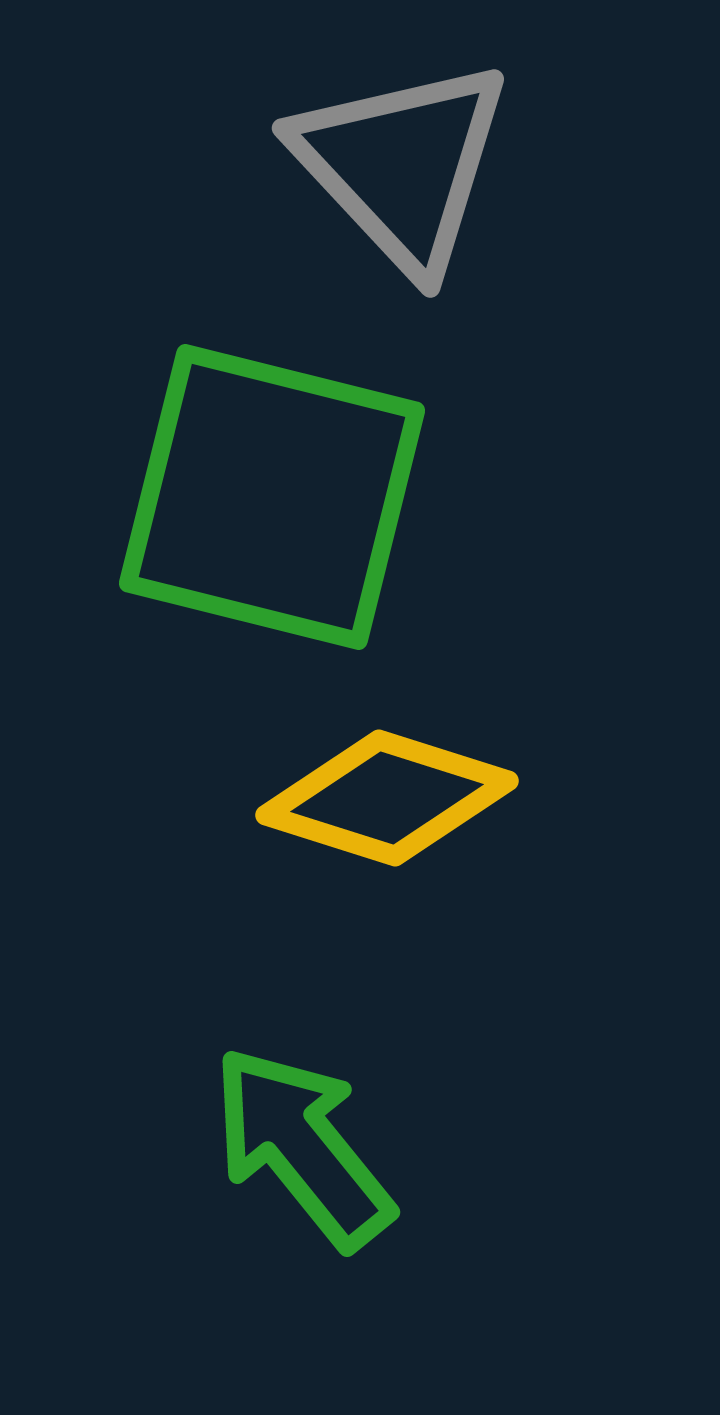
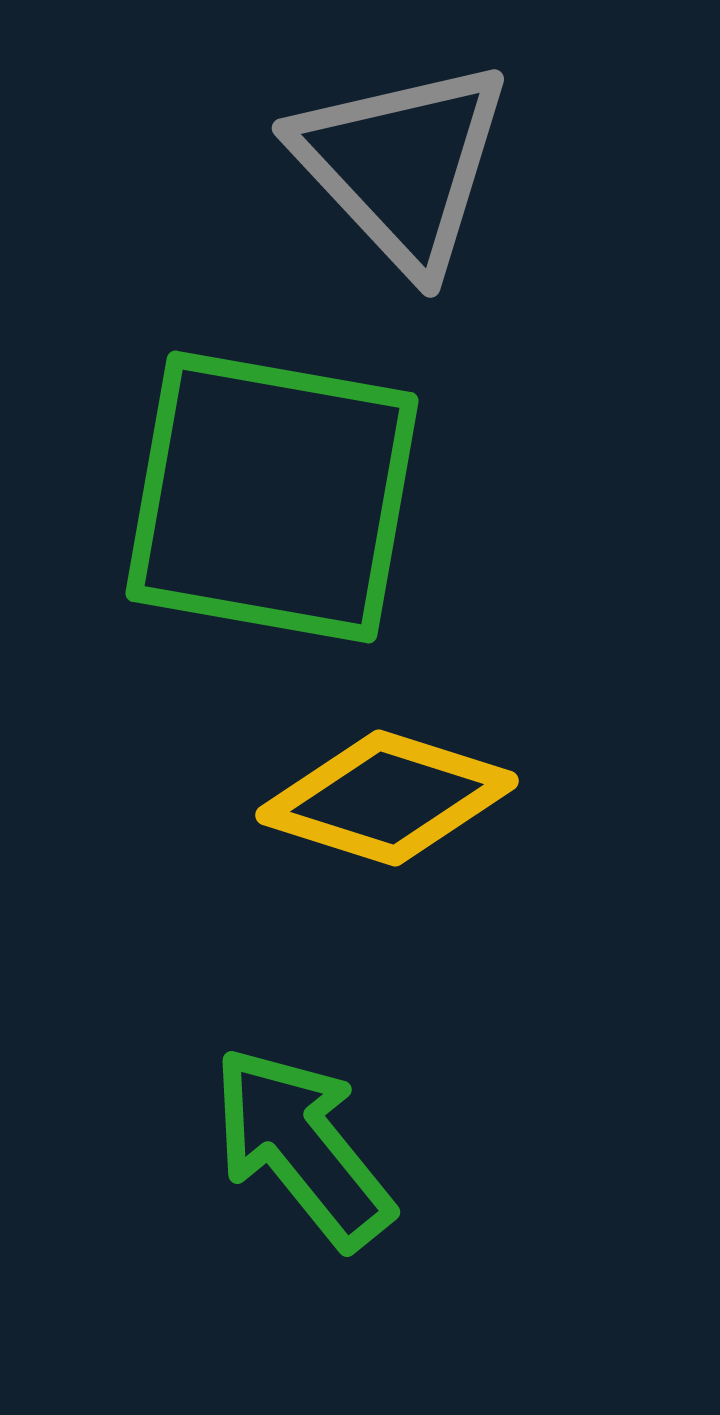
green square: rotated 4 degrees counterclockwise
